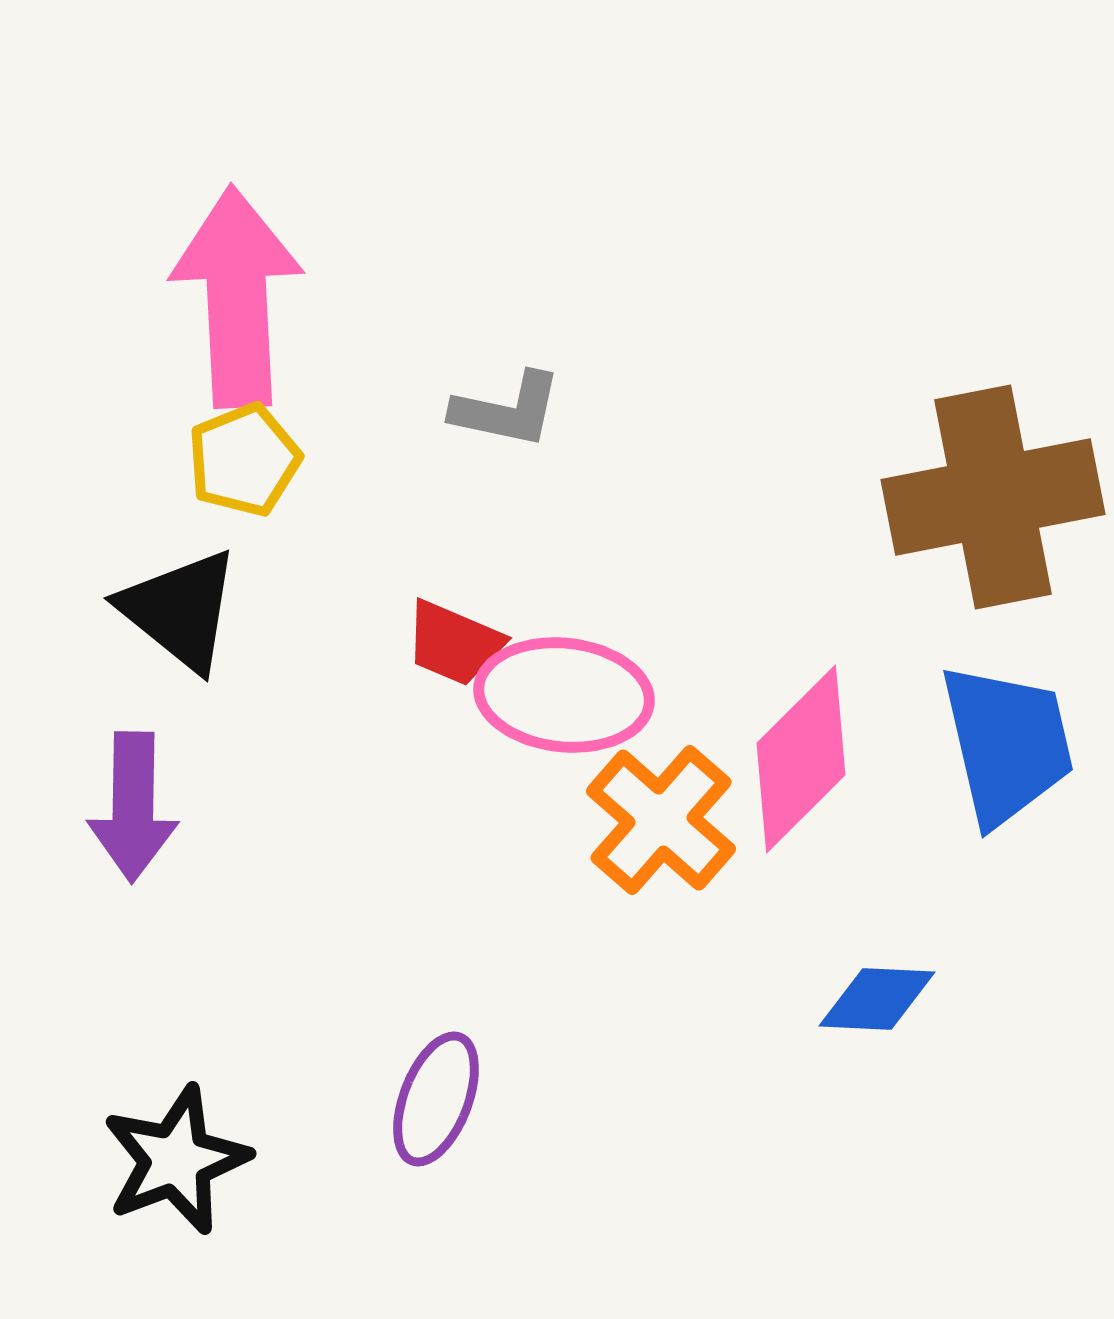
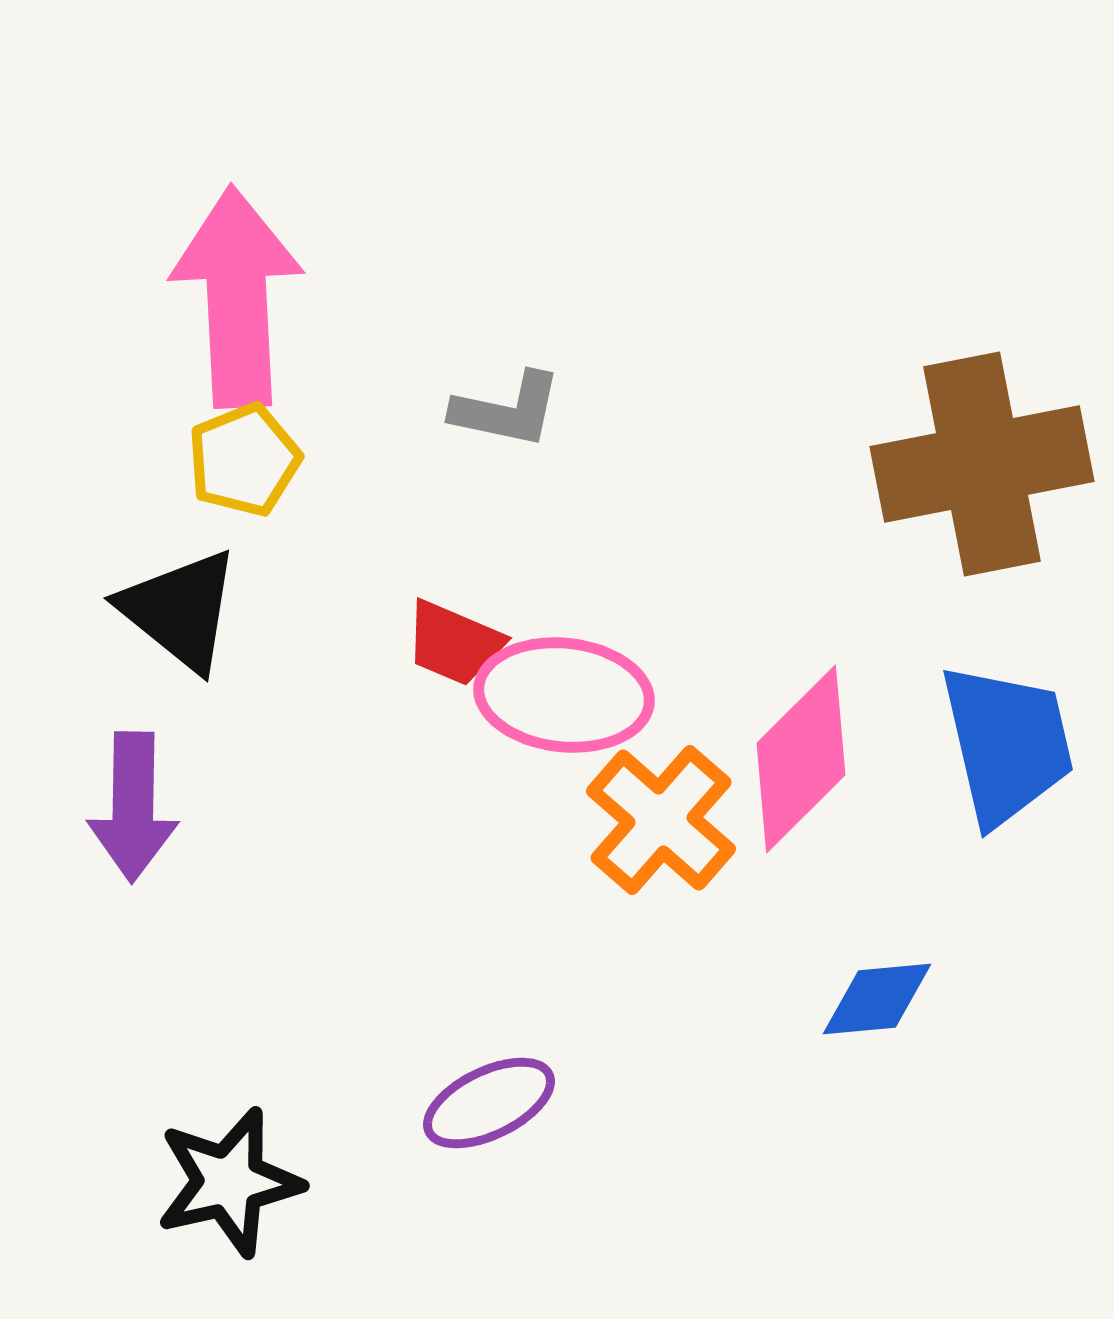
brown cross: moved 11 px left, 33 px up
blue diamond: rotated 8 degrees counterclockwise
purple ellipse: moved 53 px right, 4 px down; rotated 43 degrees clockwise
black star: moved 53 px right, 22 px down; rotated 8 degrees clockwise
